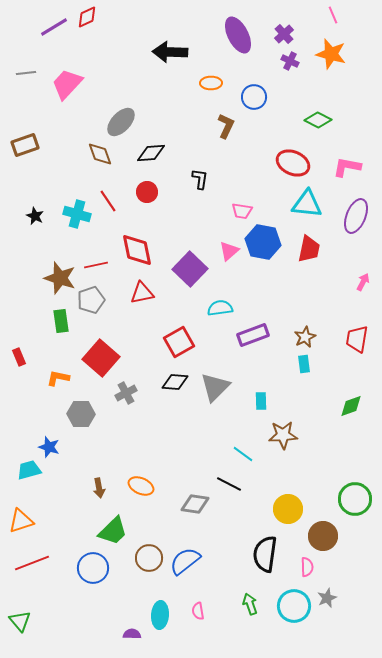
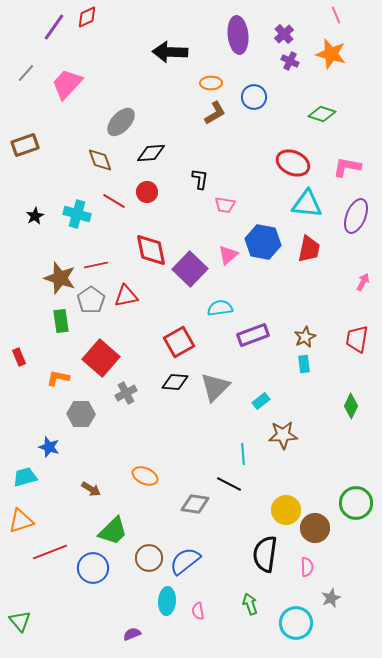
pink line at (333, 15): moved 3 px right
purple line at (54, 27): rotated 24 degrees counterclockwise
purple ellipse at (238, 35): rotated 21 degrees clockwise
gray line at (26, 73): rotated 42 degrees counterclockwise
green diamond at (318, 120): moved 4 px right, 6 px up; rotated 8 degrees counterclockwise
brown L-shape at (226, 126): moved 11 px left, 13 px up; rotated 35 degrees clockwise
brown diamond at (100, 154): moved 6 px down
red line at (108, 201): moved 6 px right; rotated 25 degrees counterclockwise
pink trapezoid at (242, 211): moved 17 px left, 6 px up
black star at (35, 216): rotated 18 degrees clockwise
red diamond at (137, 250): moved 14 px right
pink triangle at (229, 251): moved 1 px left, 4 px down
red triangle at (142, 293): moved 16 px left, 3 px down
gray pentagon at (91, 300): rotated 16 degrees counterclockwise
cyan rectangle at (261, 401): rotated 54 degrees clockwise
green diamond at (351, 406): rotated 45 degrees counterclockwise
cyan line at (243, 454): rotated 50 degrees clockwise
cyan trapezoid at (29, 470): moved 4 px left, 7 px down
orange ellipse at (141, 486): moved 4 px right, 10 px up
brown arrow at (99, 488): moved 8 px left, 1 px down; rotated 48 degrees counterclockwise
green circle at (355, 499): moved 1 px right, 4 px down
yellow circle at (288, 509): moved 2 px left, 1 px down
brown circle at (323, 536): moved 8 px left, 8 px up
red line at (32, 563): moved 18 px right, 11 px up
gray star at (327, 598): moved 4 px right
cyan circle at (294, 606): moved 2 px right, 17 px down
cyan ellipse at (160, 615): moved 7 px right, 14 px up
purple semicircle at (132, 634): rotated 24 degrees counterclockwise
